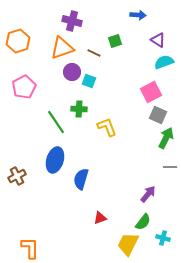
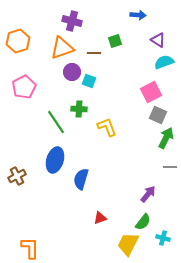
brown line: rotated 24 degrees counterclockwise
